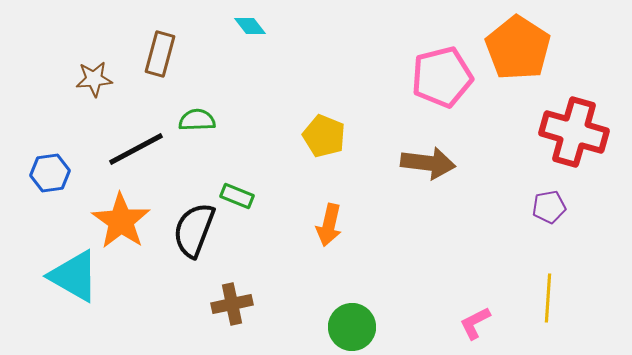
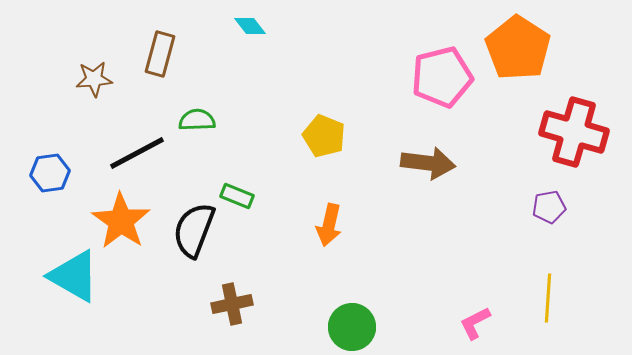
black line: moved 1 px right, 4 px down
